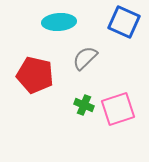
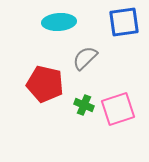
blue square: rotated 32 degrees counterclockwise
red pentagon: moved 10 px right, 9 px down
